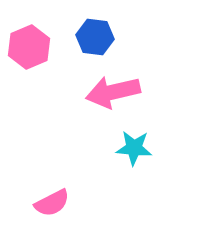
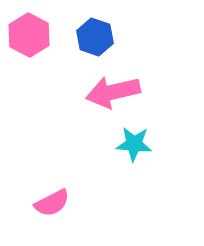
blue hexagon: rotated 12 degrees clockwise
pink hexagon: moved 12 px up; rotated 9 degrees counterclockwise
cyan star: moved 4 px up
